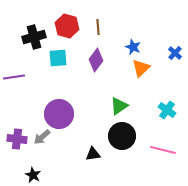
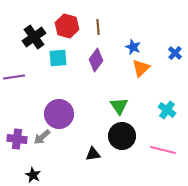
black cross: rotated 20 degrees counterclockwise
green triangle: rotated 30 degrees counterclockwise
